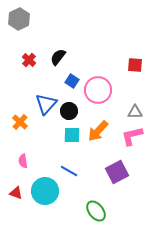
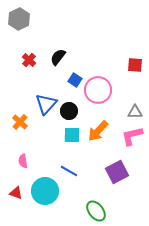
blue square: moved 3 px right, 1 px up
